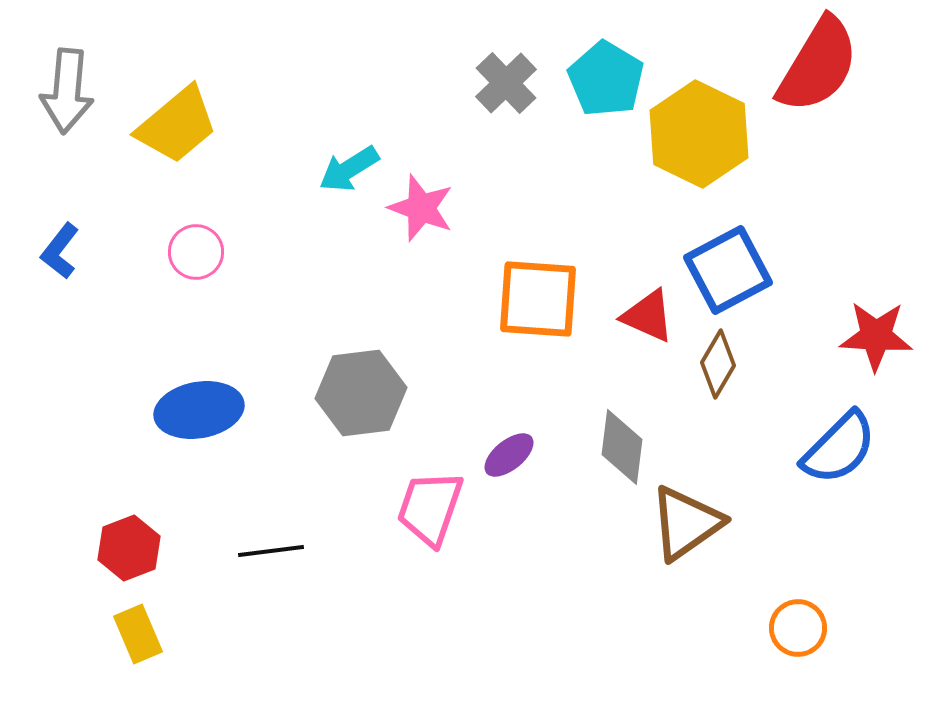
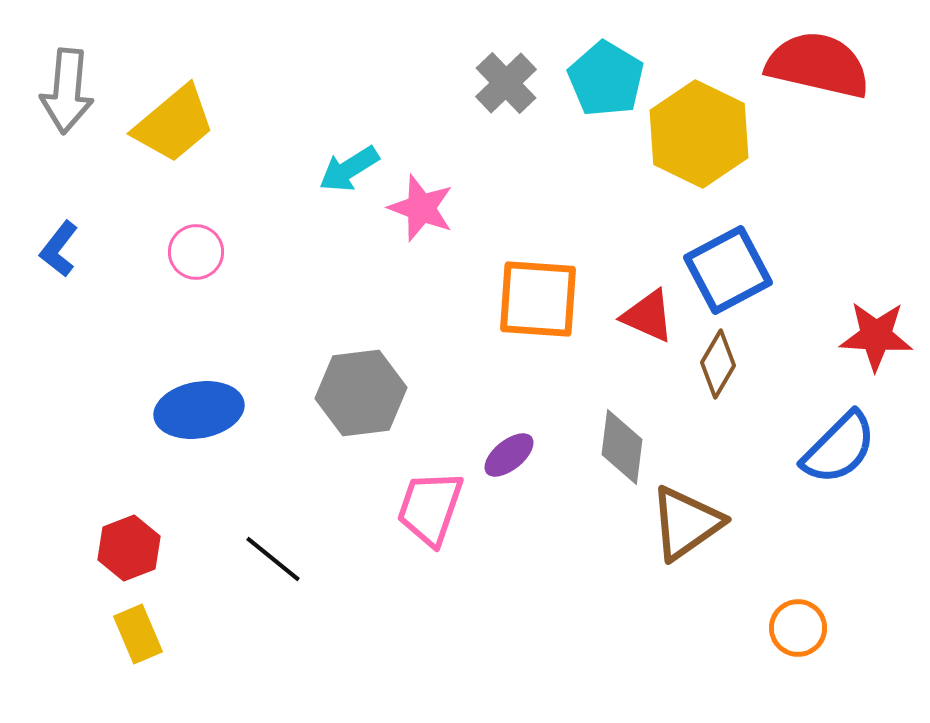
red semicircle: rotated 108 degrees counterclockwise
yellow trapezoid: moved 3 px left, 1 px up
blue L-shape: moved 1 px left, 2 px up
black line: moved 2 px right, 8 px down; rotated 46 degrees clockwise
